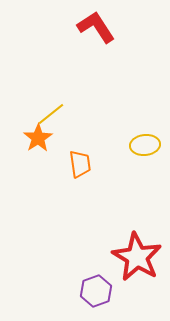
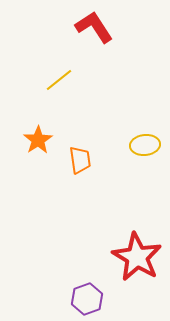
red L-shape: moved 2 px left
yellow line: moved 8 px right, 34 px up
orange star: moved 2 px down
orange trapezoid: moved 4 px up
purple hexagon: moved 9 px left, 8 px down
